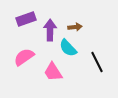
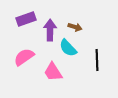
brown arrow: rotated 24 degrees clockwise
black line: moved 2 px up; rotated 25 degrees clockwise
